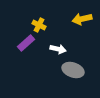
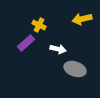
gray ellipse: moved 2 px right, 1 px up
